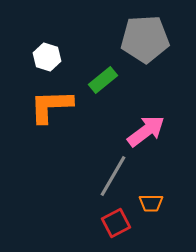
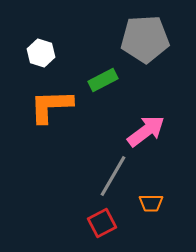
white hexagon: moved 6 px left, 4 px up
green rectangle: rotated 12 degrees clockwise
red square: moved 14 px left
